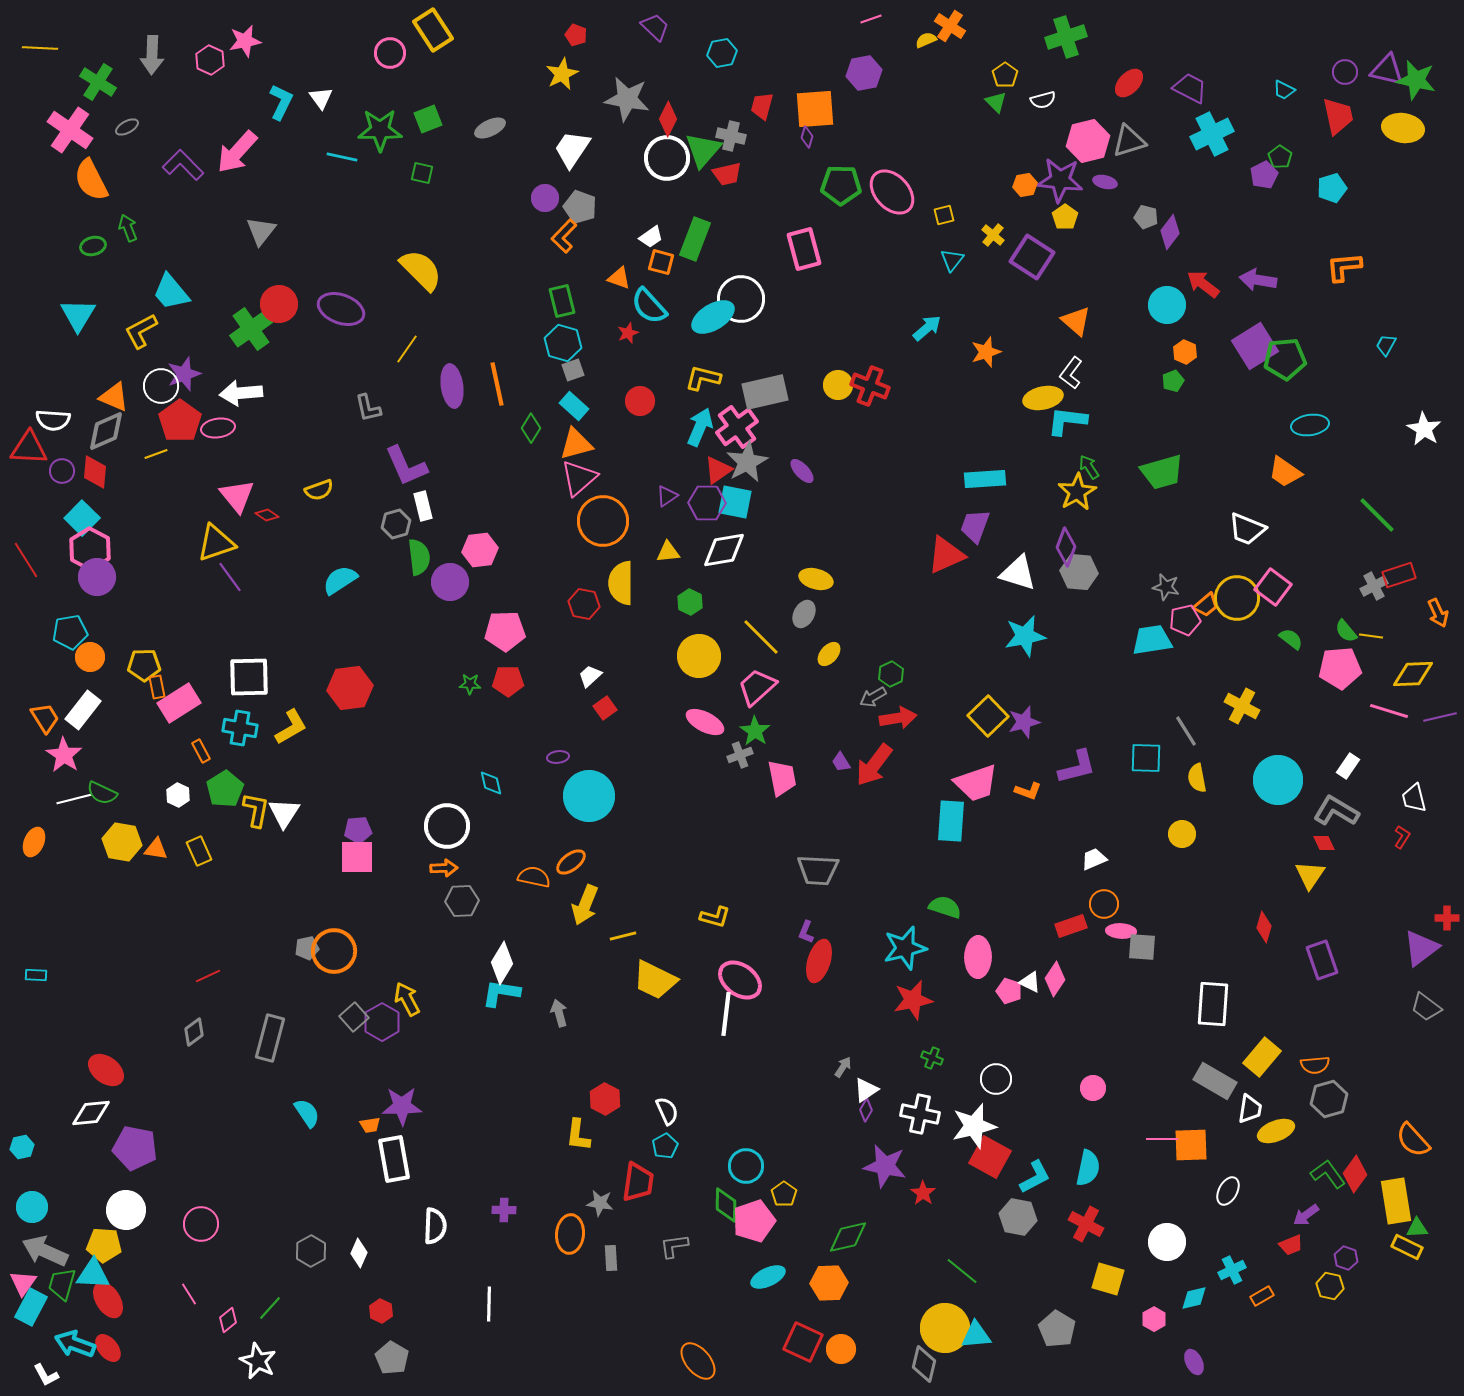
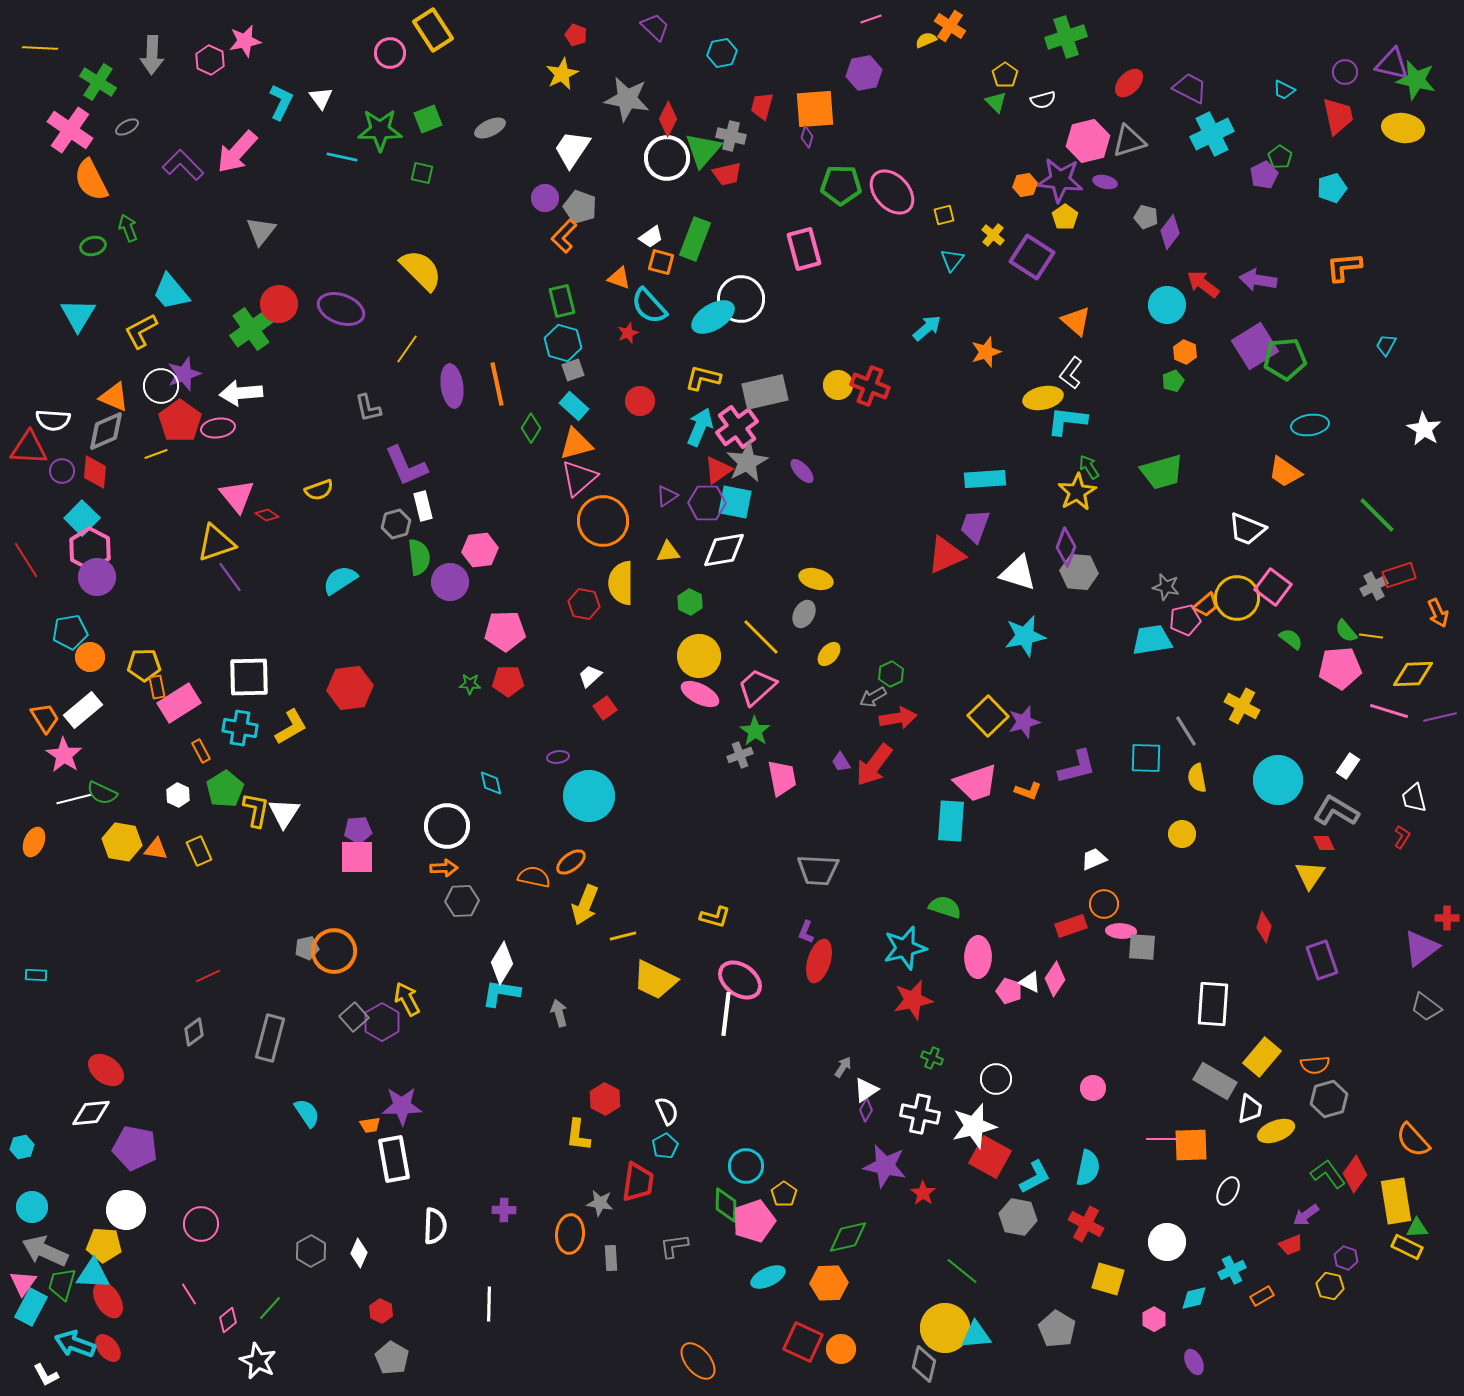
purple triangle at (1387, 70): moved 5 px right, 6 px up
white rectangle at (83, 710): rotated 12 degrees clockwise
pink ellipse at (705, 722): moved 5 px left, 28 px up
